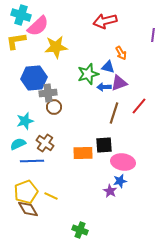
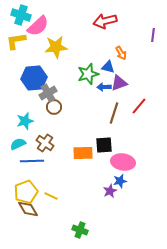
gray cross: rotated 24 degrees counterclockwise
purple star: rotated 16 degrees clockwise
